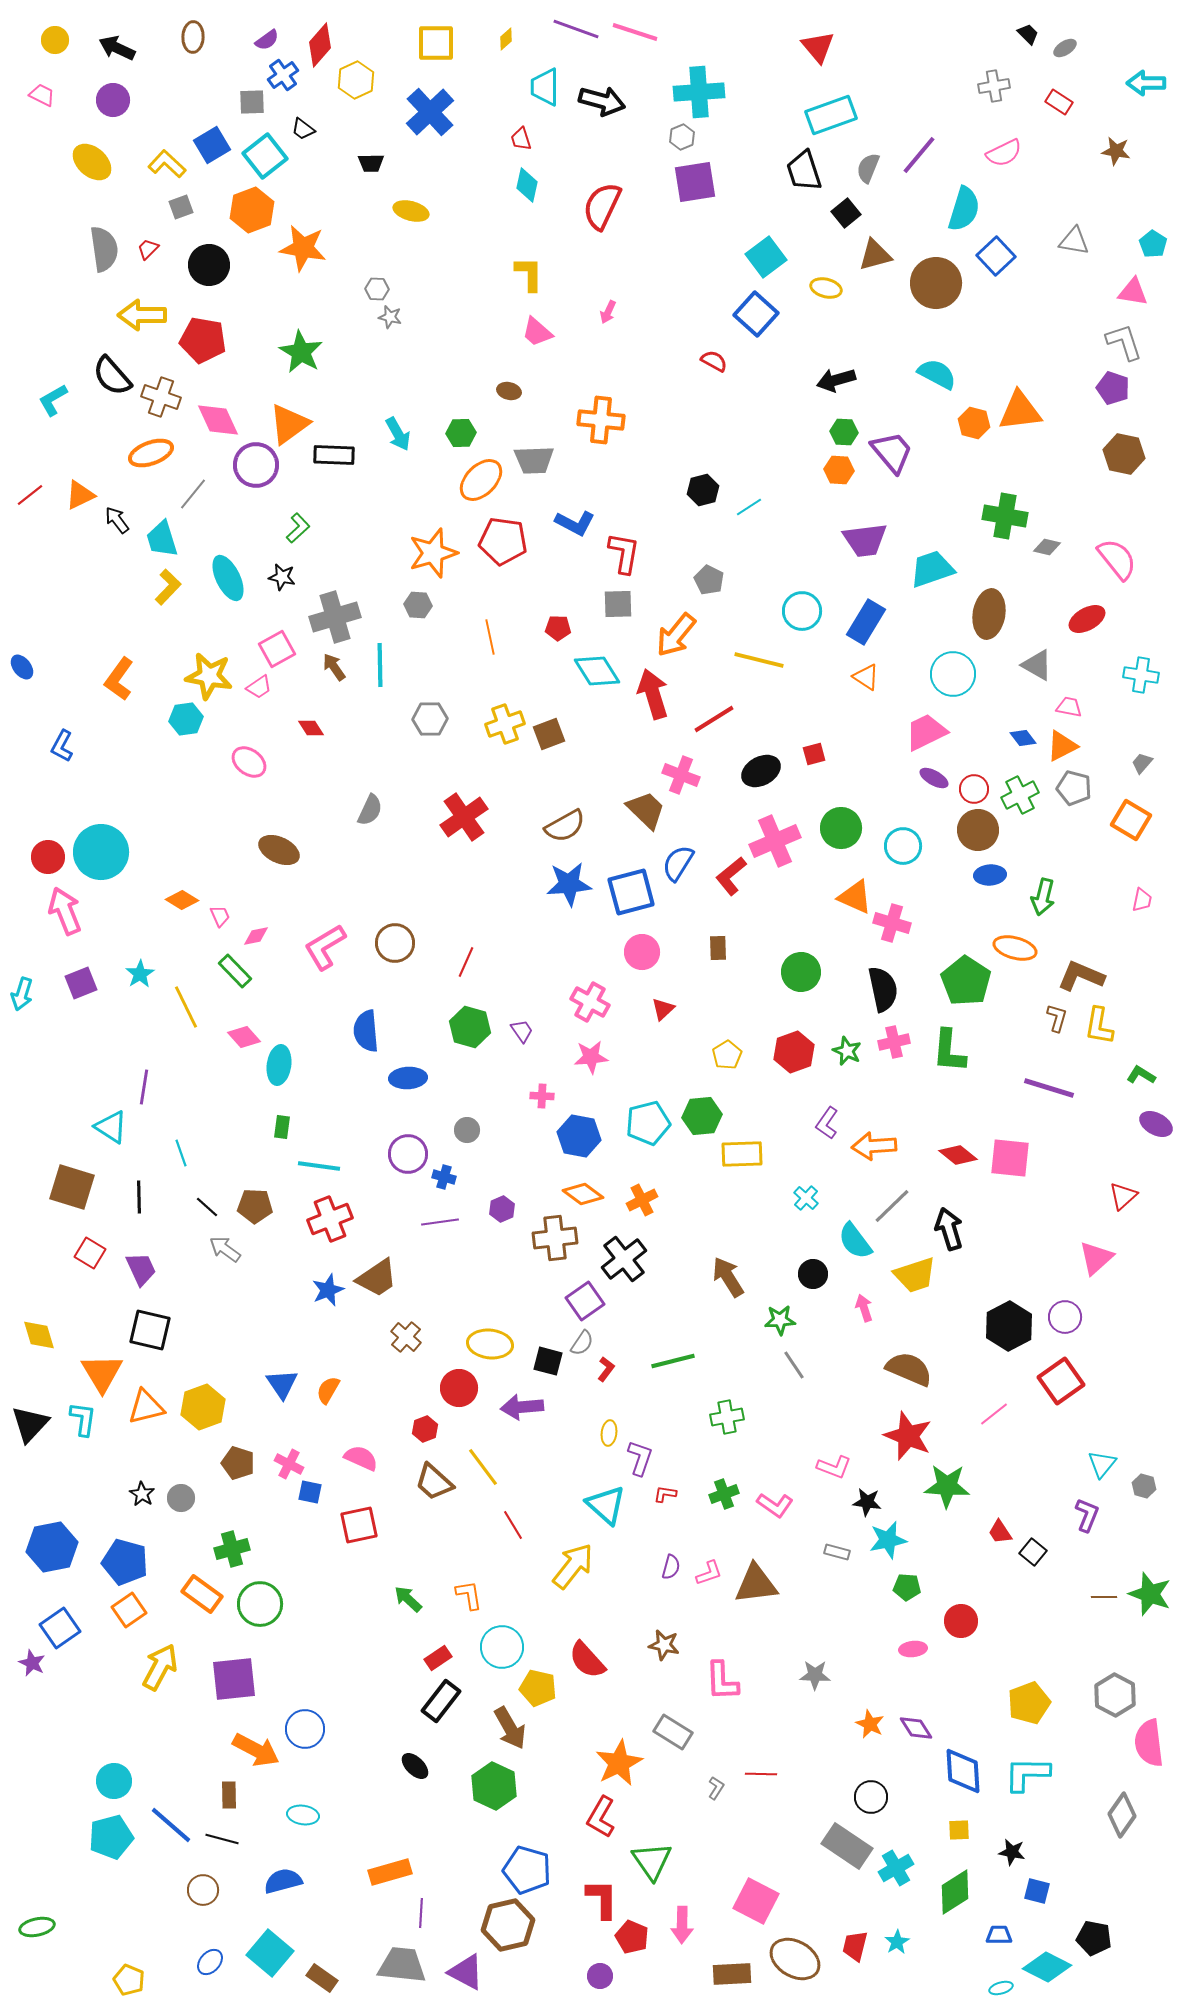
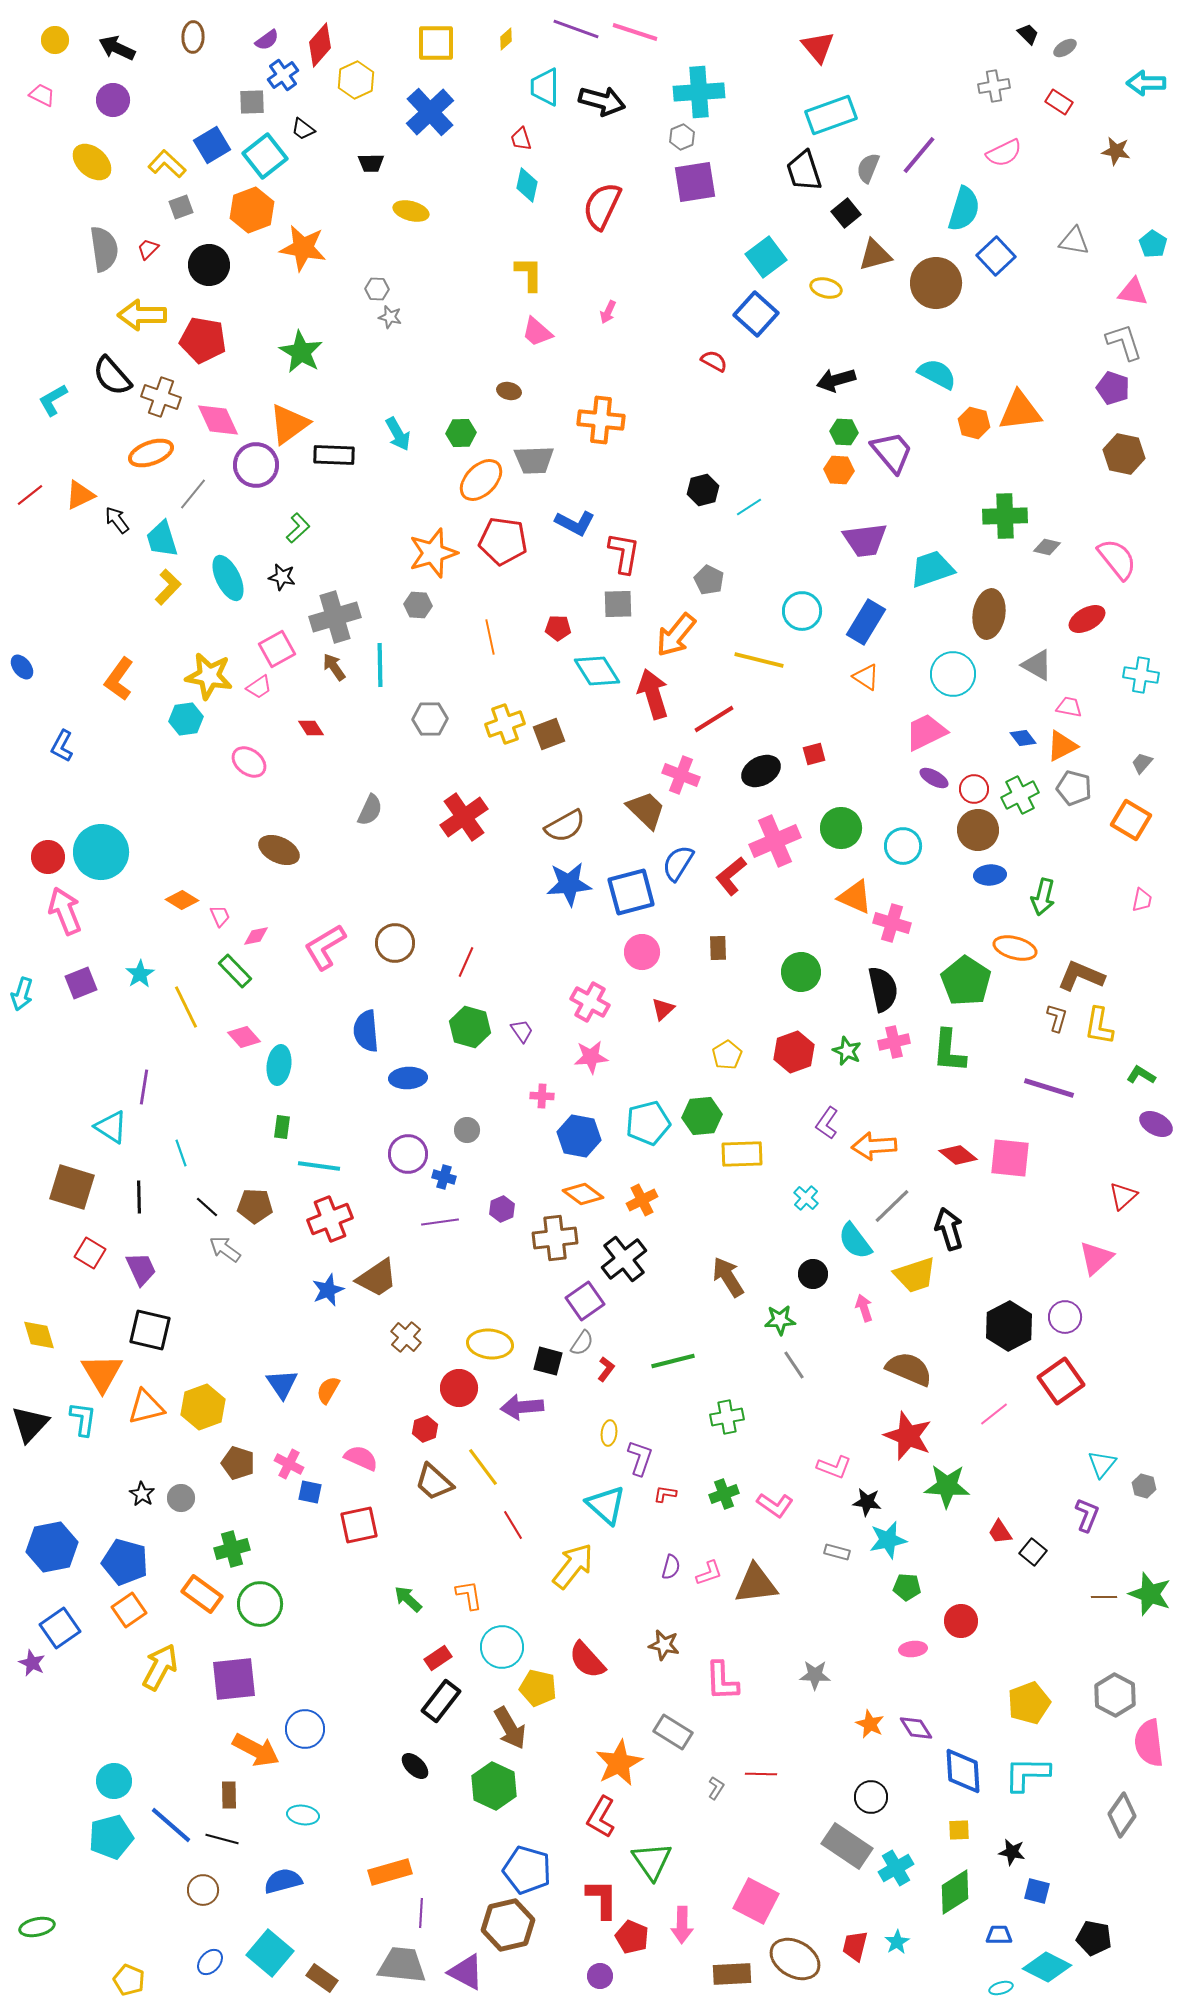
green cross at (1005, 516): rotated 12 degrees counterclockwise
